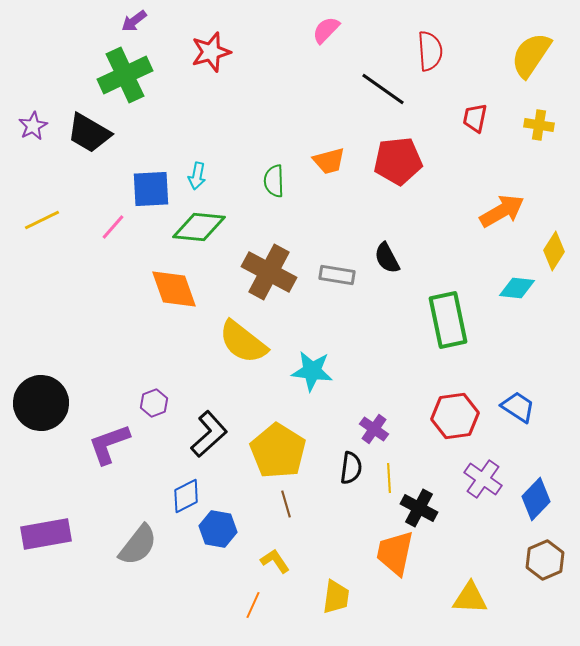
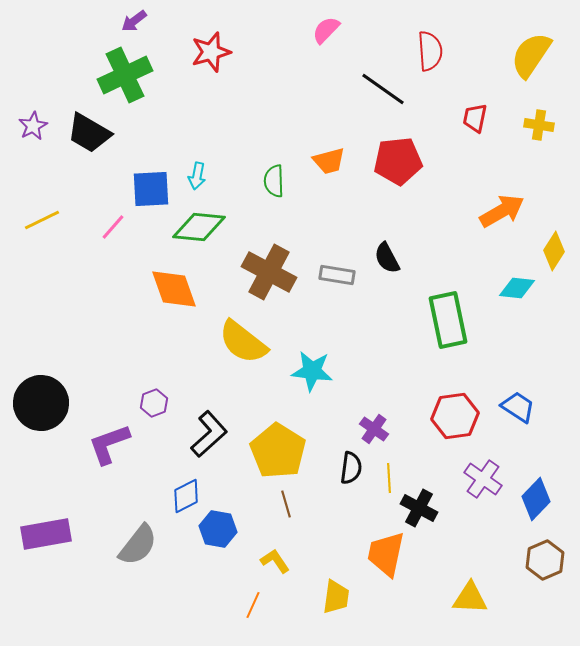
orange trapezoid at (395, 553): moved 9 px left, 1 px down
